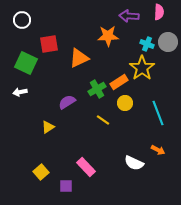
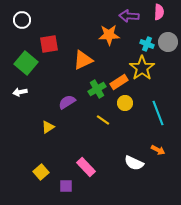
orange star: moved 1 px right, 1 px up
orange triangle: moved 4 px right, 2 px down
green square: rotated 15 degrees clockwise
